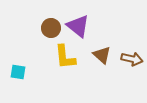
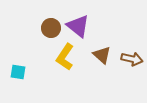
yellow L-shape: rotated 40 degrees clockwise
